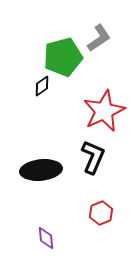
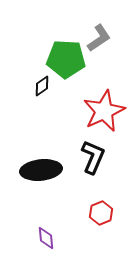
green pentagon: moved 3 px right, 2 px down; rotated 18 degrees clockwise
